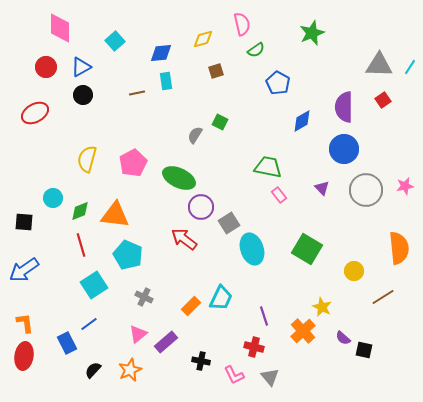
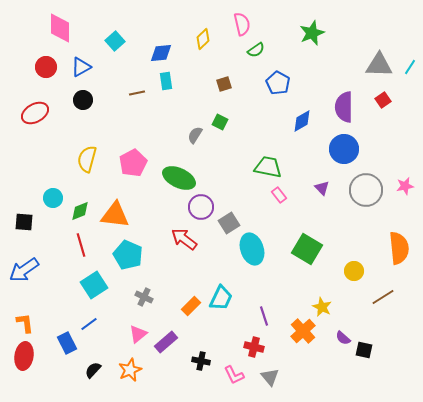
yellow diamond at (203, 39): rotated 30 degrees counterclockwise
brown square at (216, 71): moved 8 px right, 13 px down
black circle at (83, 95): moved 5 px down
